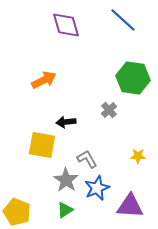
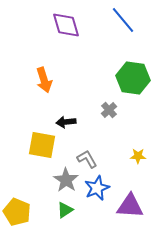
blue line: rotated 8 degrees clockwise
orange arrow: rotated 100 degrees clockwise
